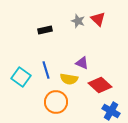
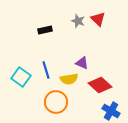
yellow semicircle: rotated 18 degrees counterclockwise
